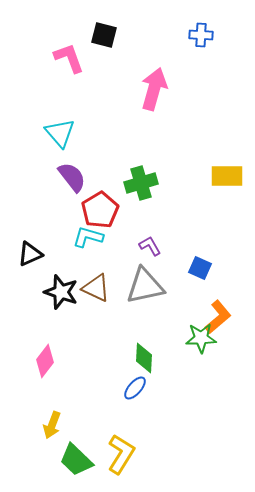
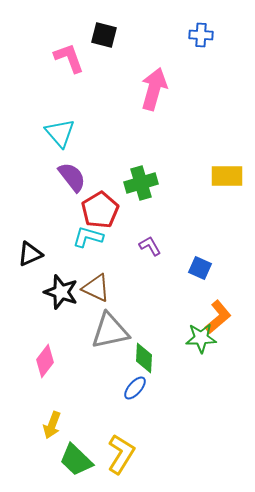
gray triangle: moved 35 px left, 45 px down
